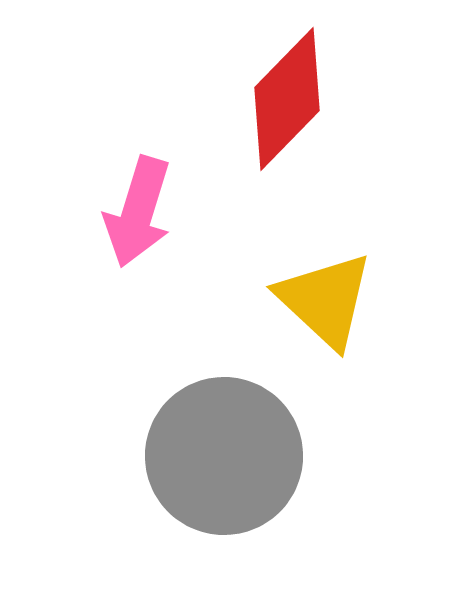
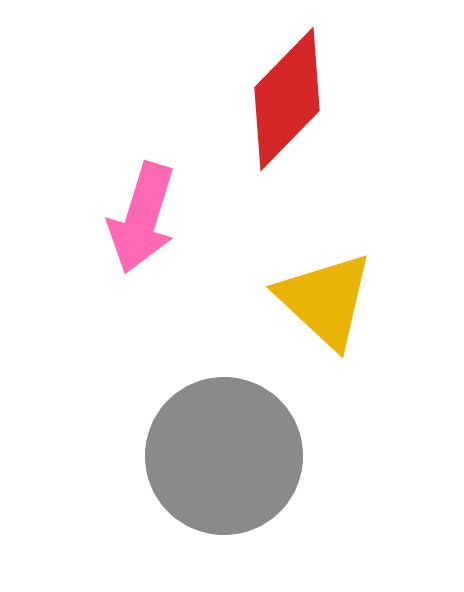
pink arrow: moved 4 px right, 6 px down
